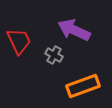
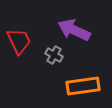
orange rectangle: rotated 12 degrees clockwise
